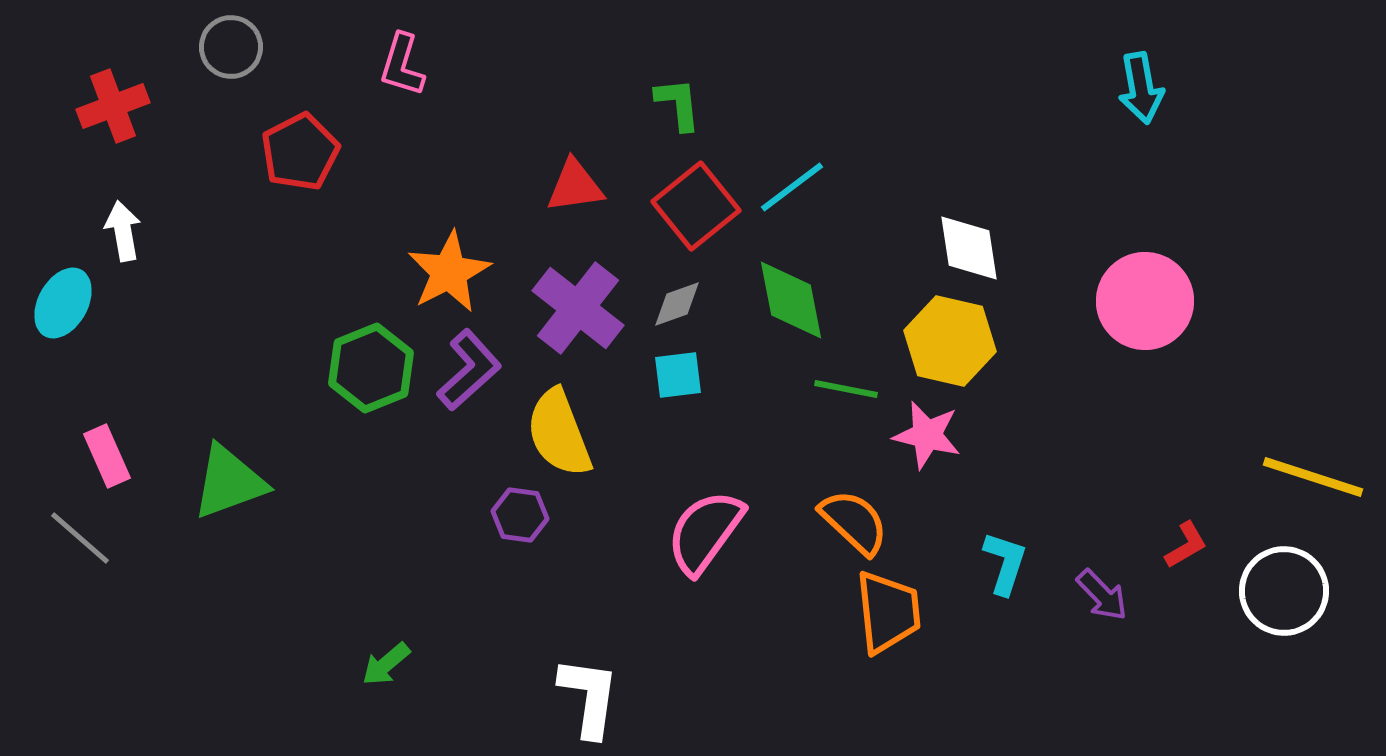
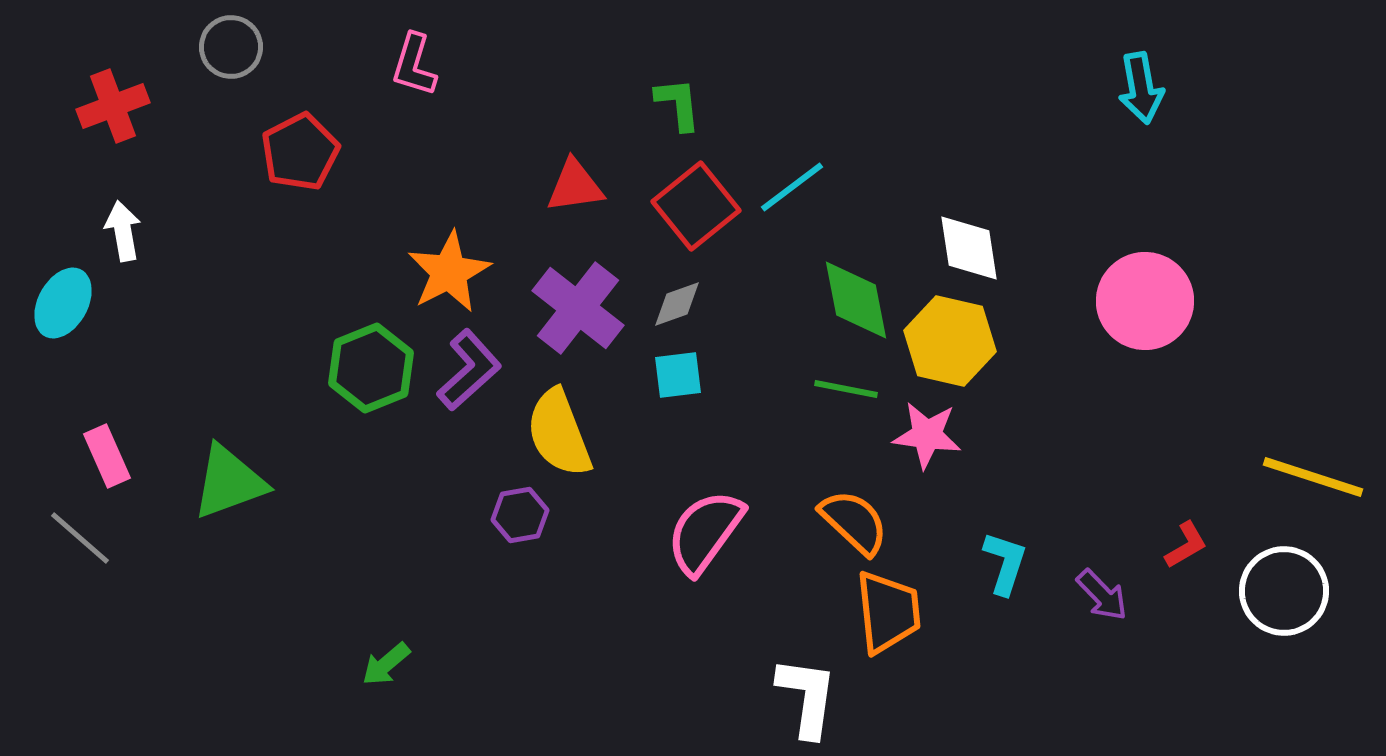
pink L-shape: moved 12 px right
green diamond: moved 65 px right
pink star: rotated 6 degrees counterclockwise
purple hexagon: rotated 18 degrees counterclockwise
white L-shape: moved 218 px right
